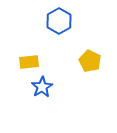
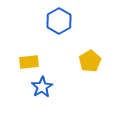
yellow pentagon: rotated 15 degrees clockwise
